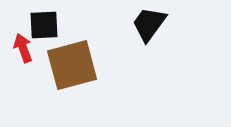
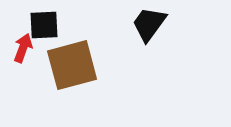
red arrow: rotated 40 degrees clockwise
